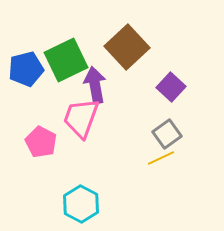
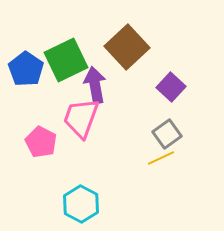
blue pentagon: rotated 24 degrees counterclockwise
